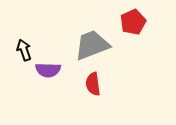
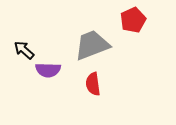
red pentagon: moved 2 px up
black arrow: rotated 30 degrees counterclockwise
